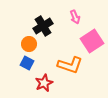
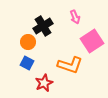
orange circle: moved 1 px left, 2 px up
